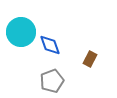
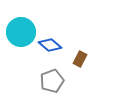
blue diamond: rotated 30 degrees counterclockwise
brown rectangle: moved 10 px left
